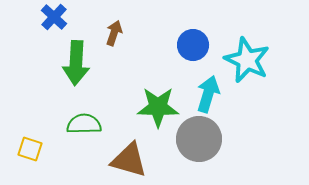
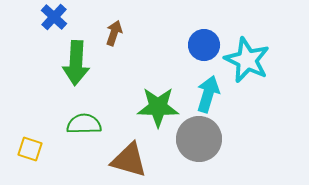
blue circle: moved 11 px right
